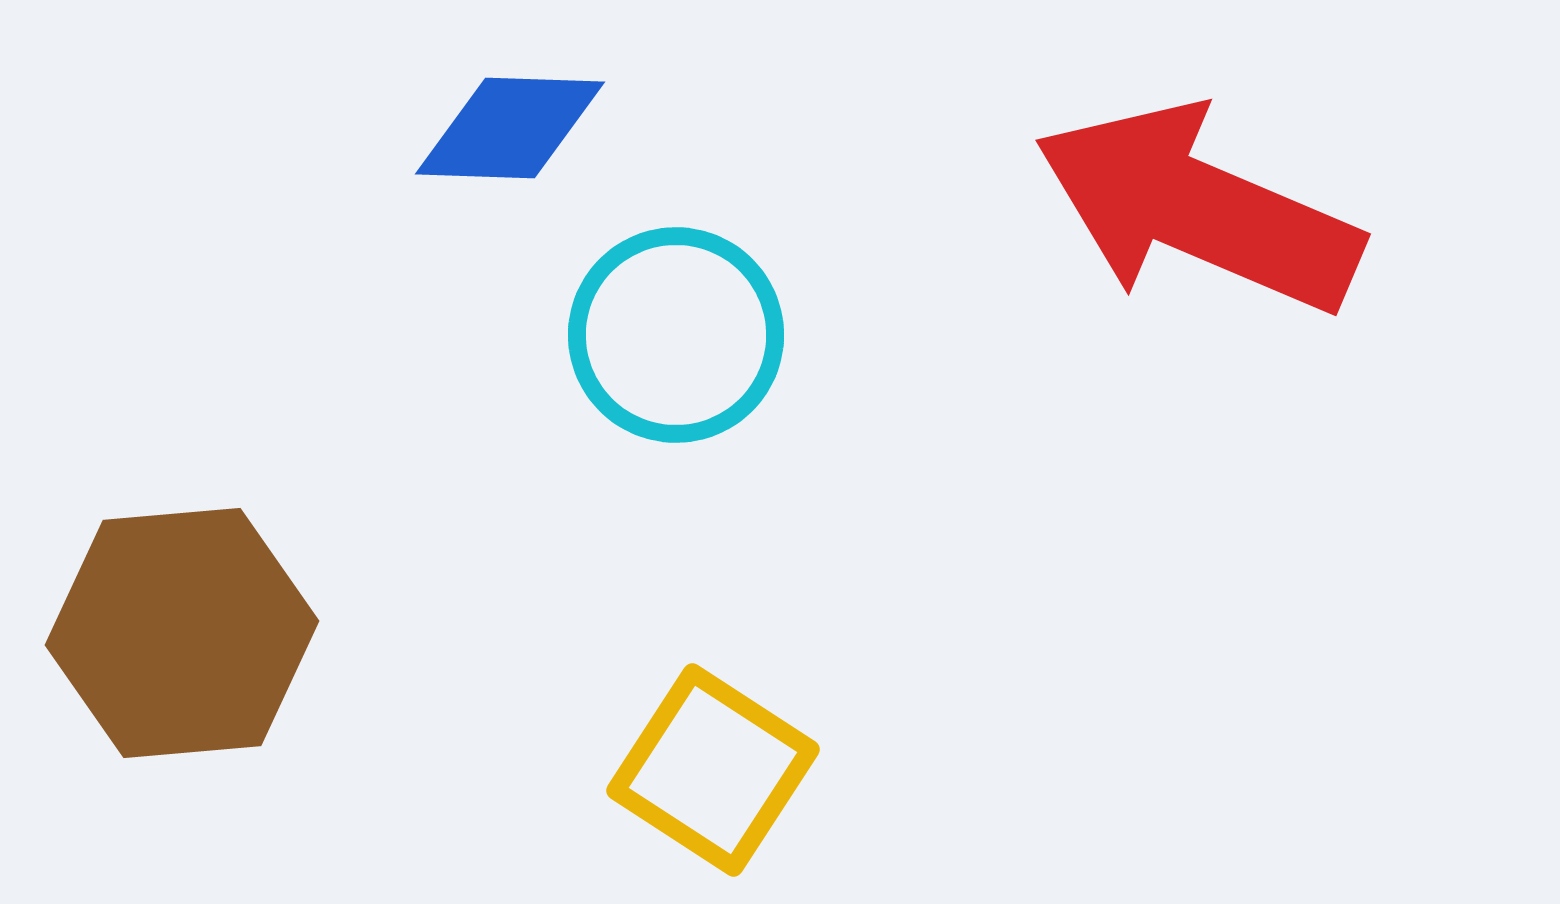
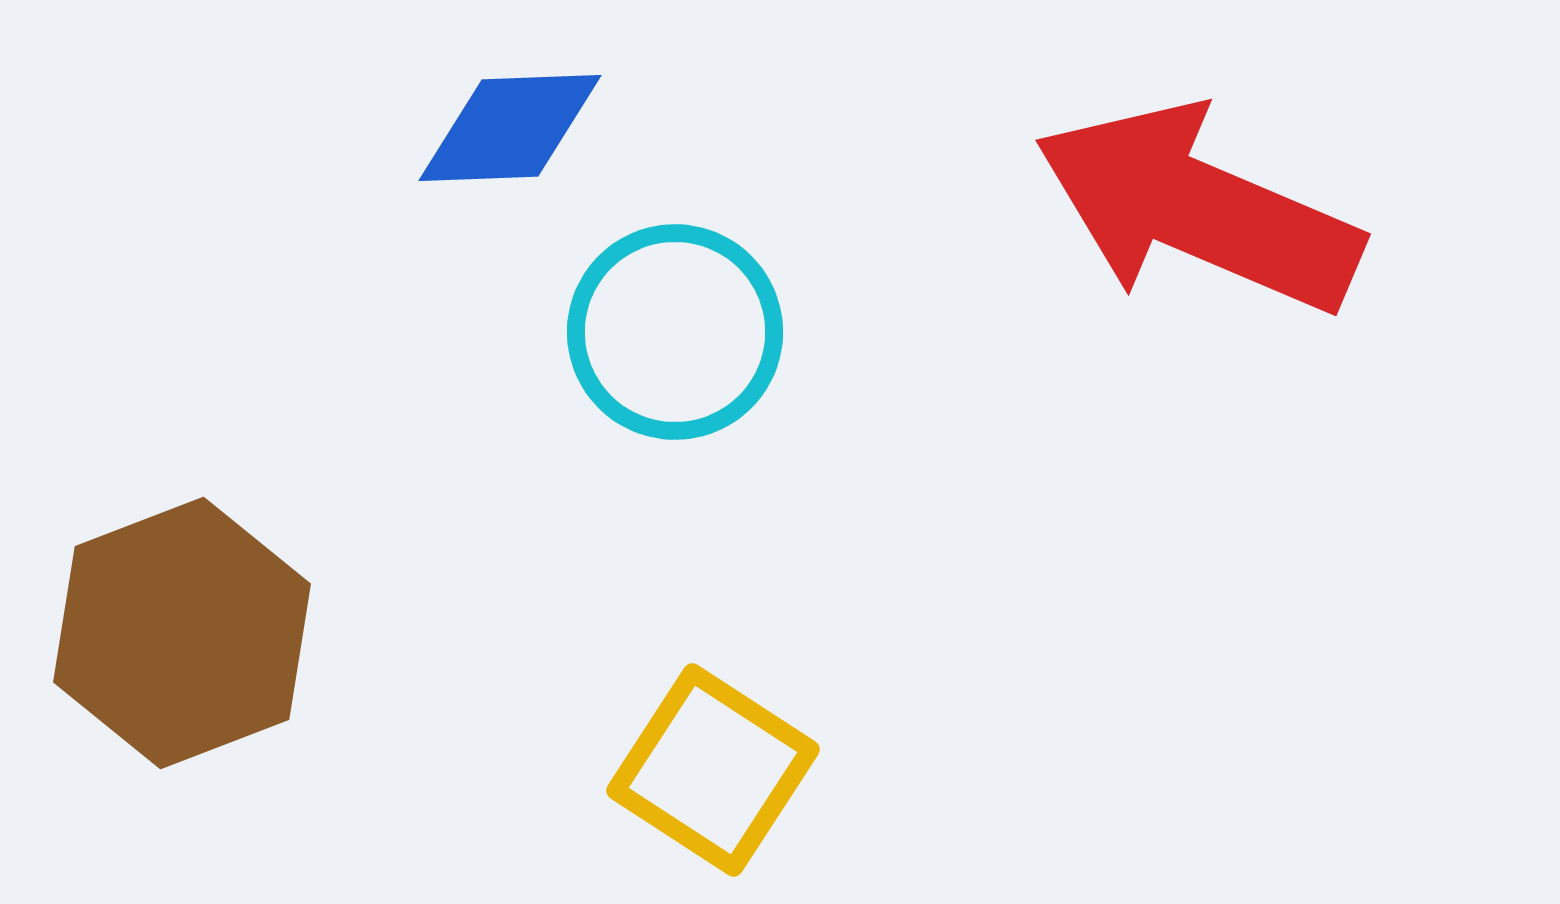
blue diamond: rotated 4 degrees counterclockwise
cyan circle: moved 1 px left, 3 px up
brown hexagon: rotated 16 degrees counterclockwise
